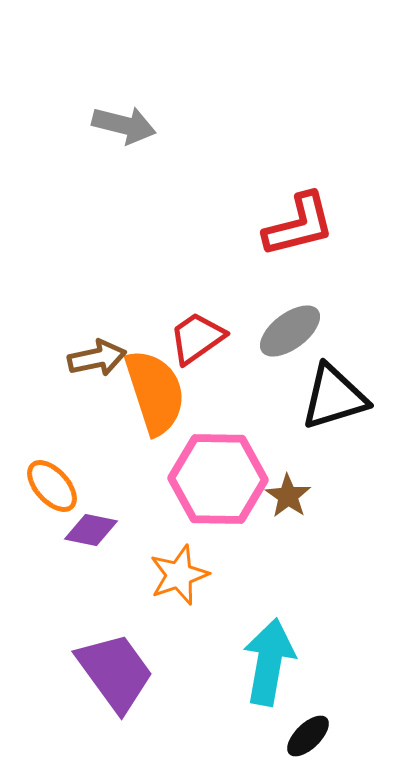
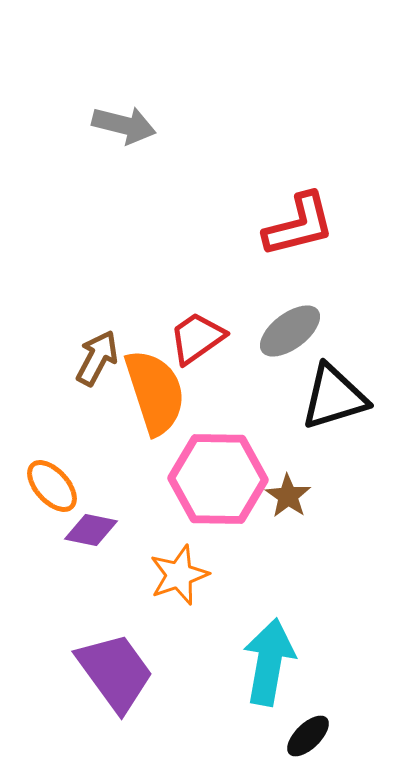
brown arrow: rotated 50 degrees counterclockwise
